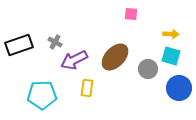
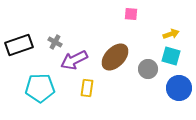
yellow arrow: rotated 21 degrees counterclockwise
cyan pentagon: moved 2 px left, 7 px up
